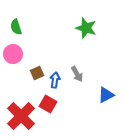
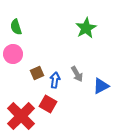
green star: rotated 25 degrees clockwise
blue triangle: moved 5 px left, 9 px up
